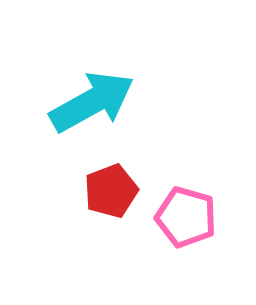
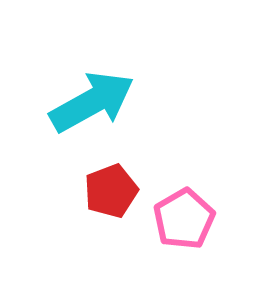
pink pentagon: moved 2 px left, 2 px down; rotated 26 degrees clockwise
